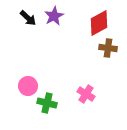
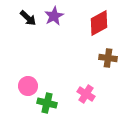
brown cross: moved 10 px down
